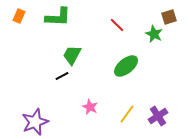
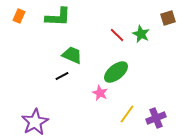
brown square: moved 1 px left, 1 px down
red line: moved 10 px down
green star: moved 13 px left
green trapezoid: rotated 85 degrees clockwise
green ellipse: moved 10 px left, 6 px down
pink star: moved 10 px right, 14 px up
purple cross: moved 2 px left, 2 px down; rotated 12 degrees clockwise
purple star: rotated 8 degrees counterclockwise
